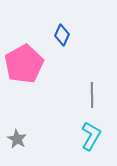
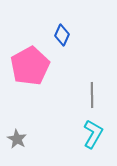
pink pentagon: moved 6 px right, 2 px down
cyan L-shape: moved 2 px right, 2 px up
